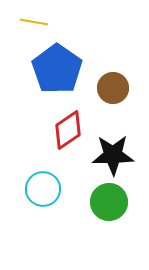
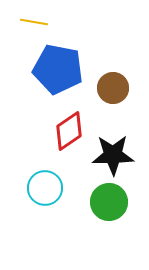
blue pentagon: moved 1 px right; rotated 24 degrees counterclockwise
red diamond: moved 1 px right, 1 px down
cyan circle: moved 2 px right, 1 px up
